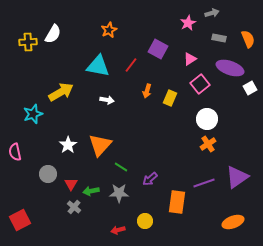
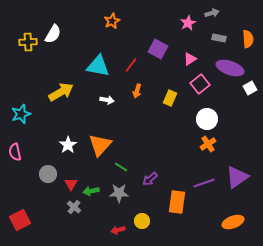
orange star: moved 3 px right, 9 px up
orange semicircle: rotated 18 degrees clockwise
orange arrow: moved 10 px left
cyan star: moved 12 px left
yellow circle: moved 3 px left
